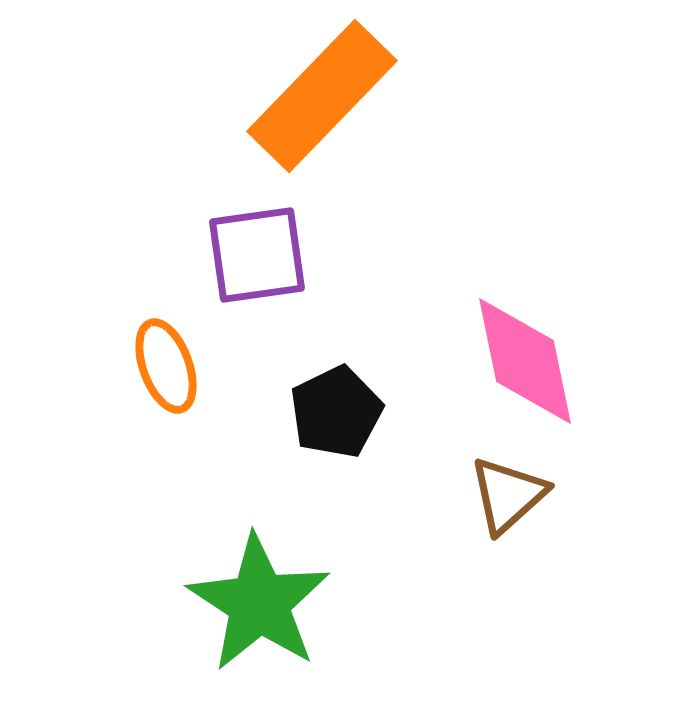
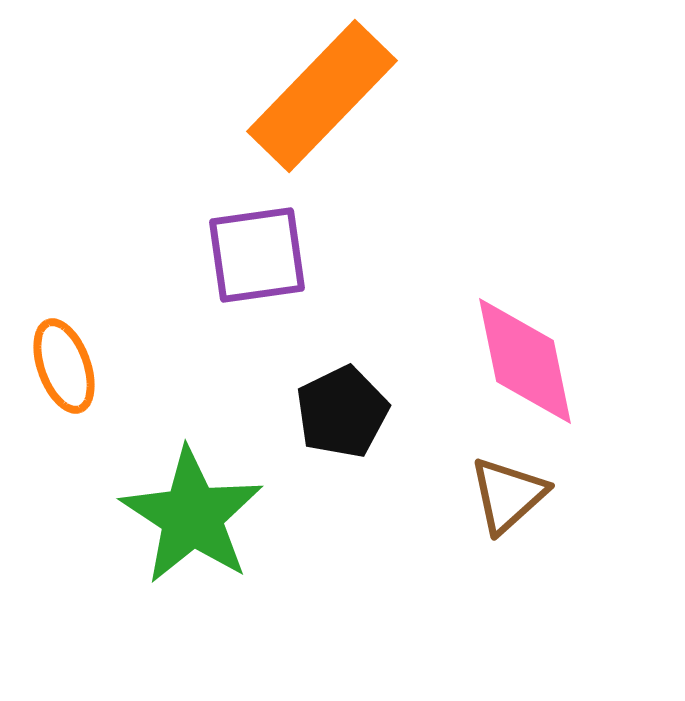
orange ellipse: moved 102 px left
black pentagon: moved 6 px right
green star: moved 67 px left, 87 px up
